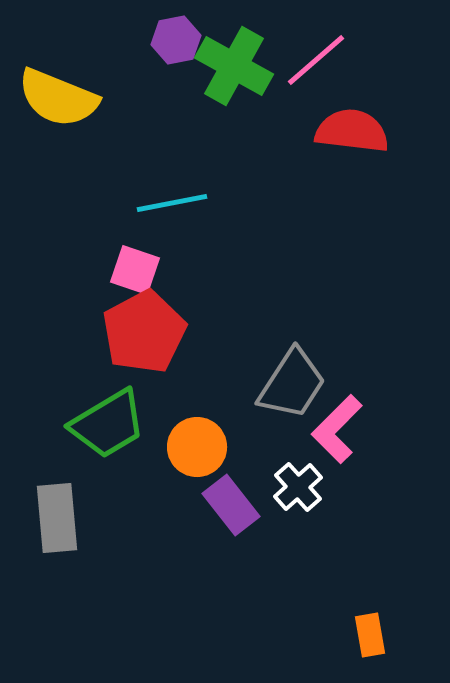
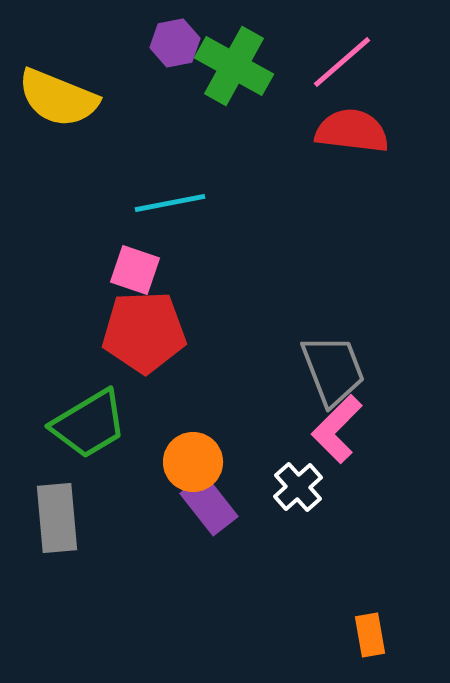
purple hexagon: moved 1 px left, 3 px down
pink line: moved 26 px right, 2 px down
cyan line: moved 2 px left
red pentagon: rotated 26 degrees clockwise
gray trapezoid: moved 41 px right, 14 px up; rotated 54 degrees counterclockwise
green trapezoid: moved 19 px left
orange circle: moved 4 px left, 15 px down
purple rectangle: moved 22 px left
